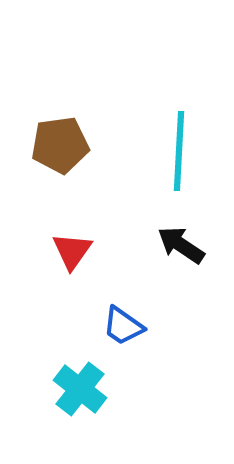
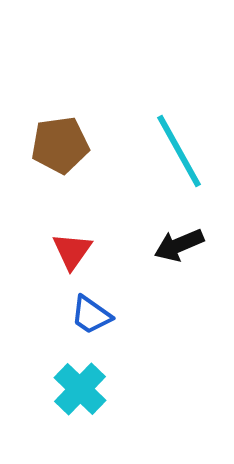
cyan line: rotated 32 degrees counterclockwise
black arrow: moved 2 px left; rotated 57 degrees counterclockwise
blue trapezoid: moved 32 px left, 11 px up
cyan cross: rotated 6 degrees clockwise
